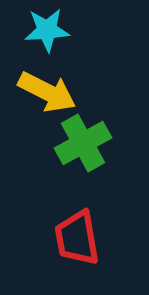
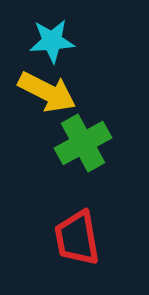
cyan star: moved 5 px right, 11 px down
